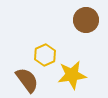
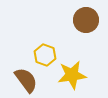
yellow hexagon: rotated 15 degrees counterclockwise
brown semicircle: moved 1 px left
